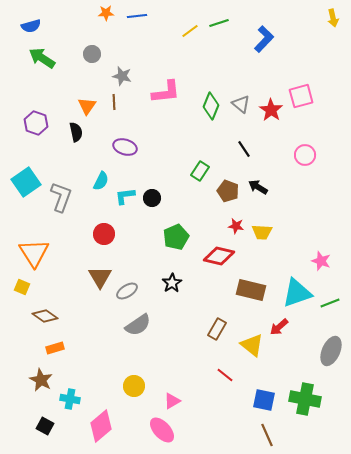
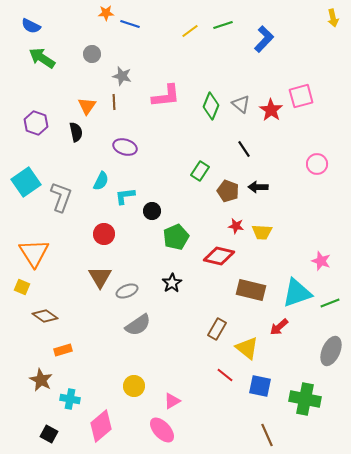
blue line at (137, 16): moved 7 px left, 8 px down; rotated 24 degrees clockwise
green line at (219, 23): moved 4 px right, 2 px down
blue semicircle at (31, 26): rotated 42 degrees clockwise
pink L-shape at (166, 92): moved 4 px down
pink circle at (305, 155): moved 12 px right, 9 px down
black arrow at (258, 187): rotated 30 degrees counterclockwise
black circle at (152, 198): moved 13 px down
gray ellipse at (127, 291): rotated 10 degrees clockwise
yellow triangle at (252, 345): moved 5 px left, 3 px down
orange rectangle at (55, 348): moved 8 px right, 2 px down
blue square at (264, 400): moved 4 px left, 14 px up
black square at (45, 426): moved 4 px right, 8 px down
